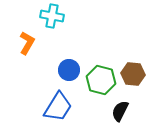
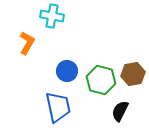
blue circle: moved 2 px left, 1 px down
brown hexagon: rotated 15 degrees counterclockwise
blue trapezoid: rotated 44 degrees counterclockwise
